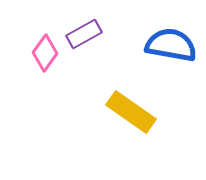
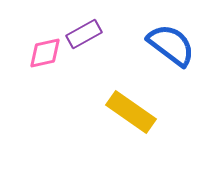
blue semicircle: rotated 27 degrees clockwise
pink diamond: rotated 42 degrees clockwise
